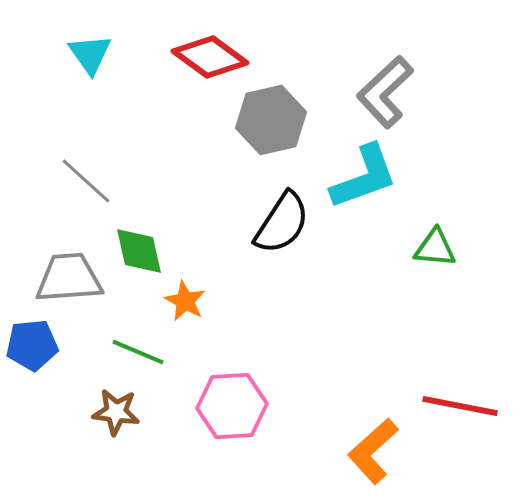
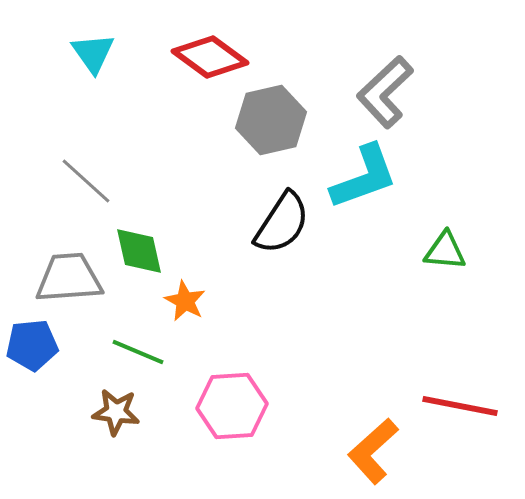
cyan triangle: moved 3 px right, 1 px up
green triangle: moved 10 px right, 3 px down
